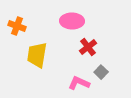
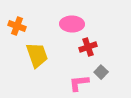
pink ellipse: moved 3 px down
red cross: rotated 18 degrees clockwise
yellow trapezoid: rotated 152 degrees clockwise
pink L-shape: rotated 30 degrees counterclockwise
